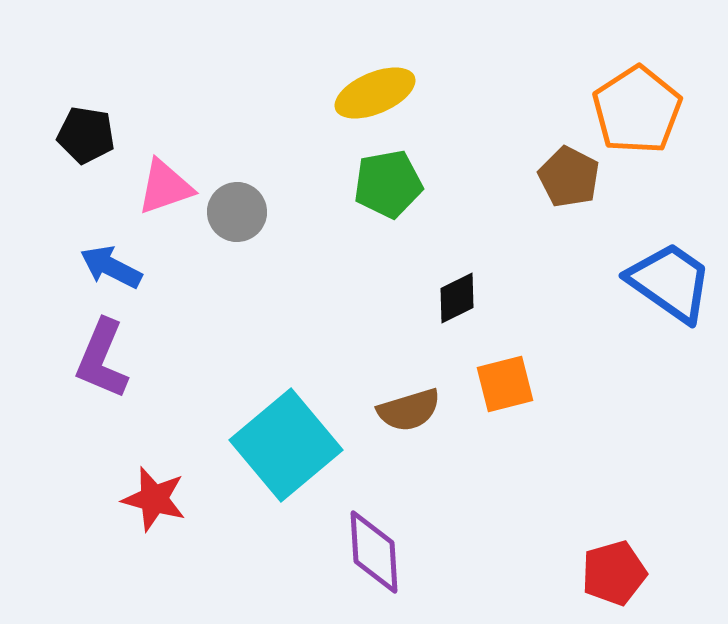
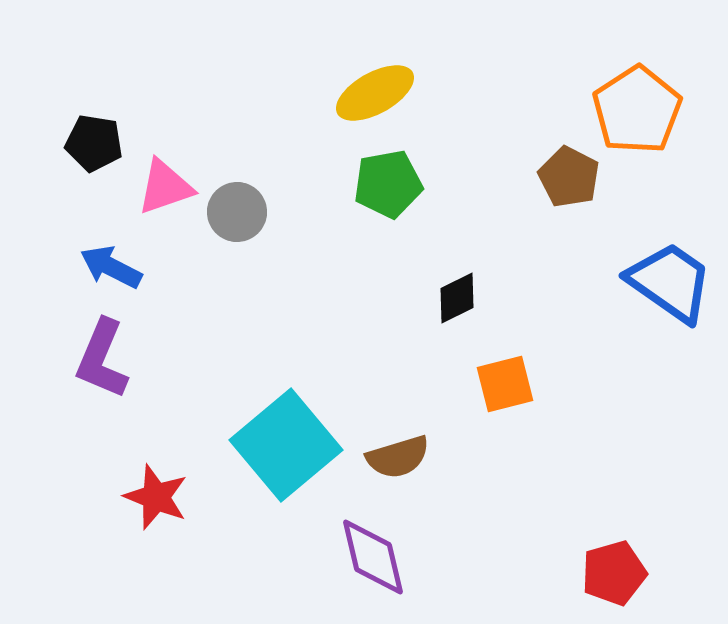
yellow ellipse: rotated 6 degrees counterclockwise
black pentagon: moved 8 px right, 8 px down
brown semicircle: moved 11 px left, 47 px down
red star: moved 2 px right, 2 px up; rotated 6 degrees clockwise
purple diamond: moved 1 px left, 5 px down; rotated 10 degrees counterclockwise
